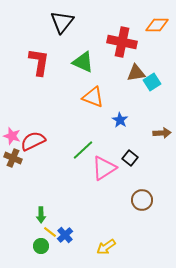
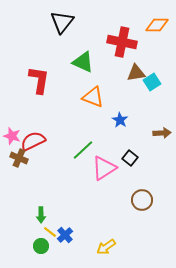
red L-shape: moved 18 px down
brown cross: moved 6 px right
